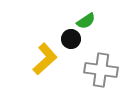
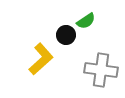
black circle: moved 5 px left, 4 px up
yellow L-shape: moved 4 px left
